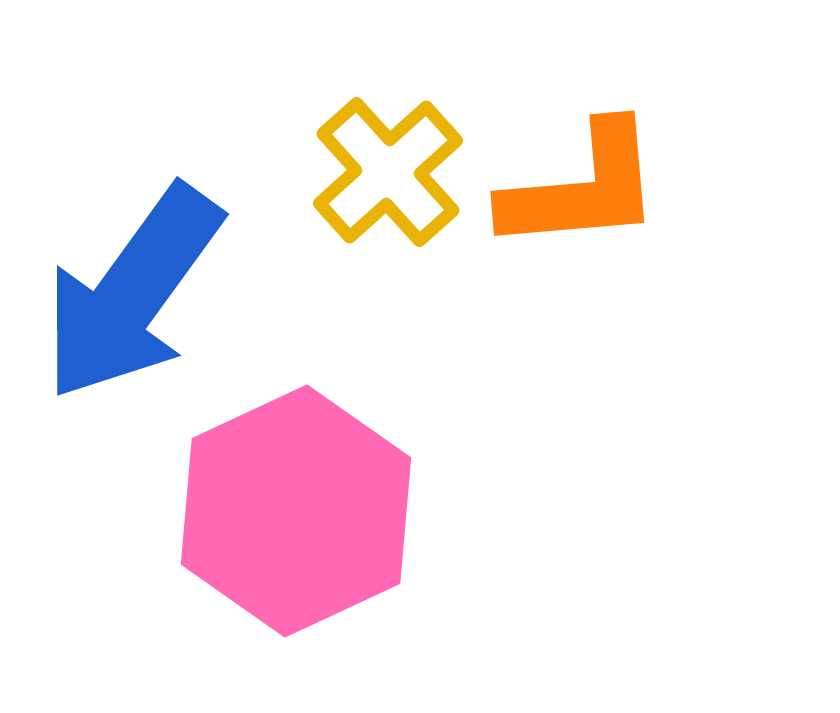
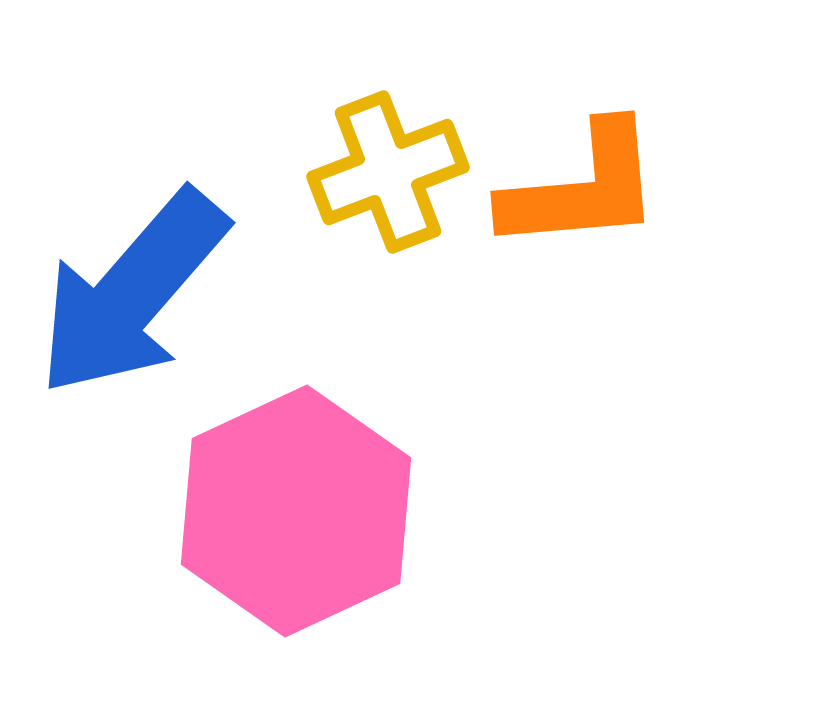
yellow cross: rotated 21 degrees clockwise
blue arrow: rotated 5 degrees clockwise
